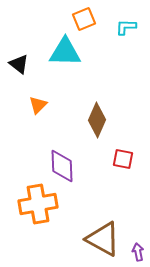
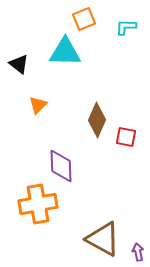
red square: moved 3 px right, 22 px up
purple diamond: moved 1 px left
